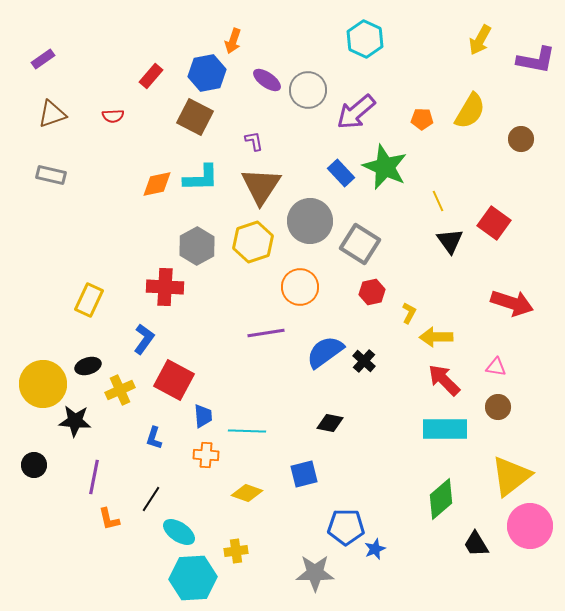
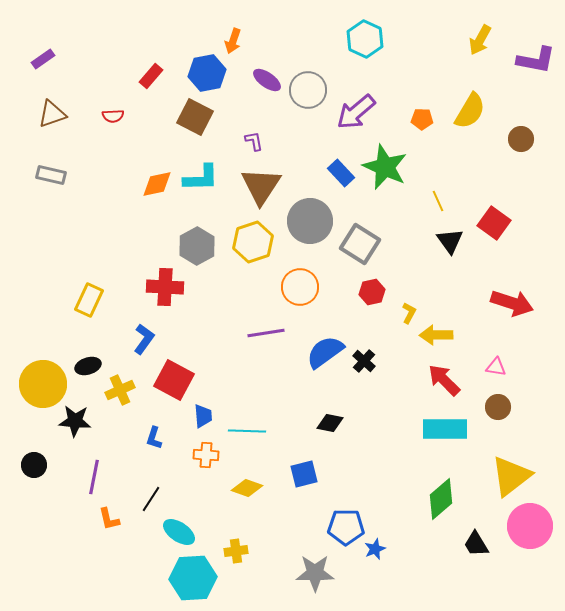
yellow arrow at (436, 337): moved 2 px up
yellow diamond at (247, 493): moved 5 px up
